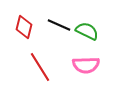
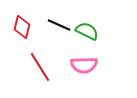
red diamond: moved 2 px left
pink semicircle: moved 2 px left
